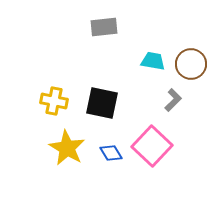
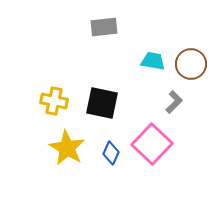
gray L-shape: moved 1 px right, 2 px down
pink square: moved 2 px up
blue diamond: rotated 55 degrees clockwise
